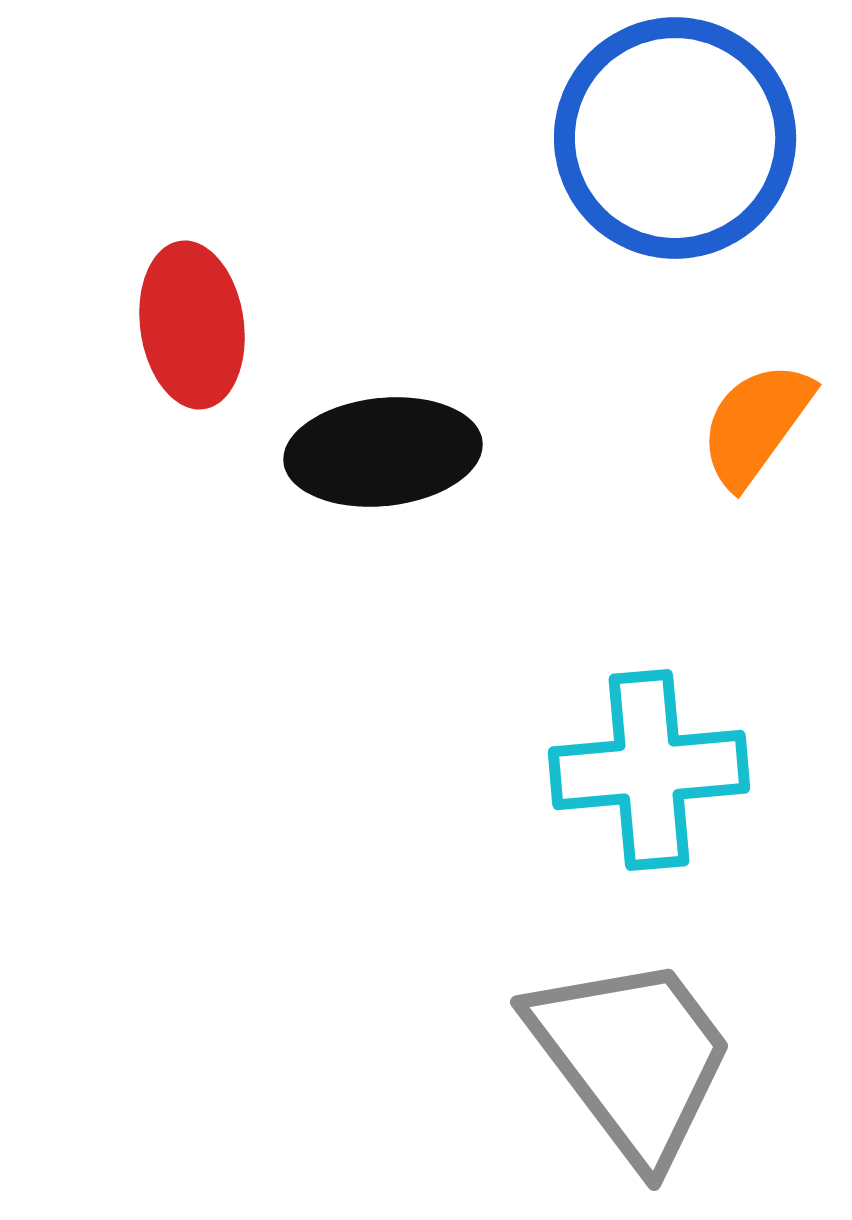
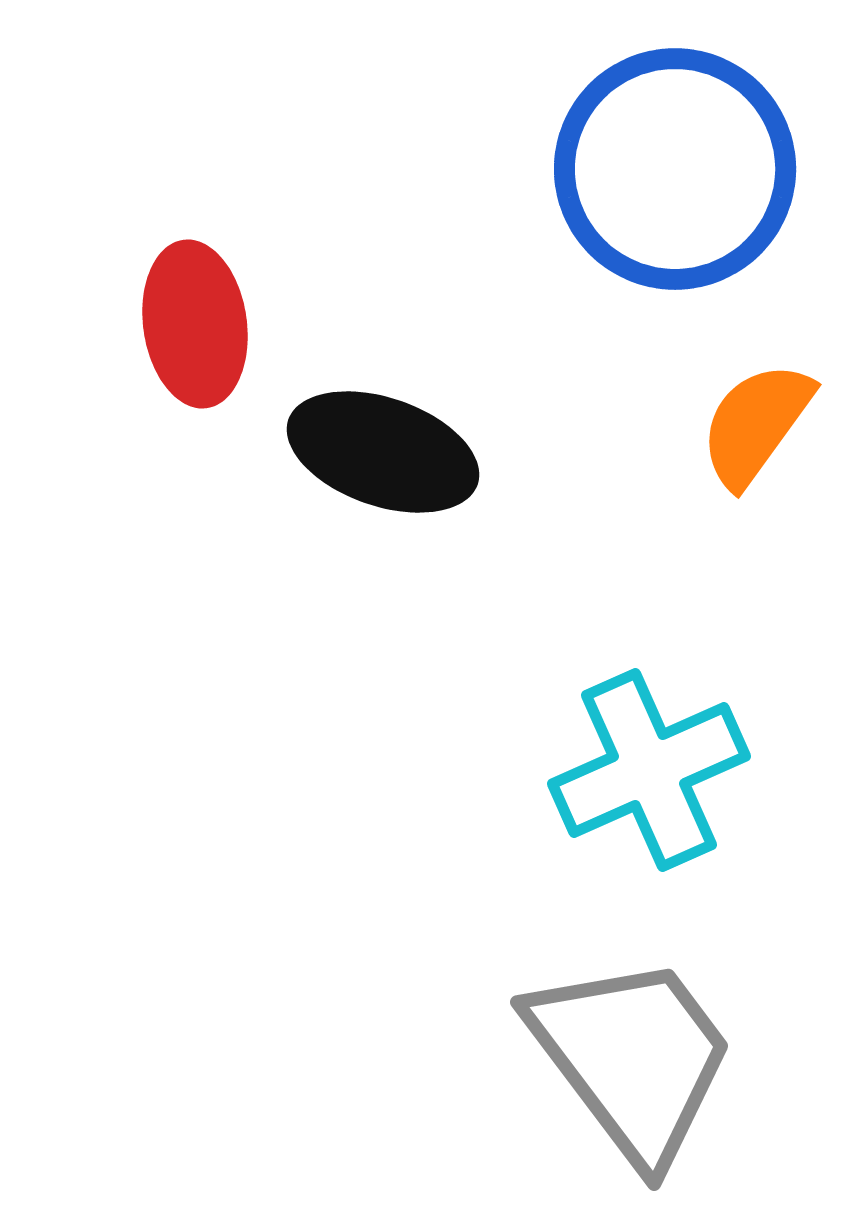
blue circle: moved 31 px down
red ellipse: moved 3 px right, 1 px up
black ellipse: rotated 25 degrees clockwise
cyan cross: rotated 19 degrees counterclockwise
